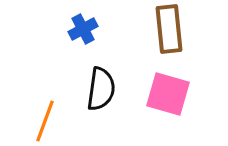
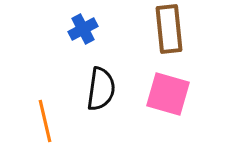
orange line: rotated 33 degrees counterclockwise
